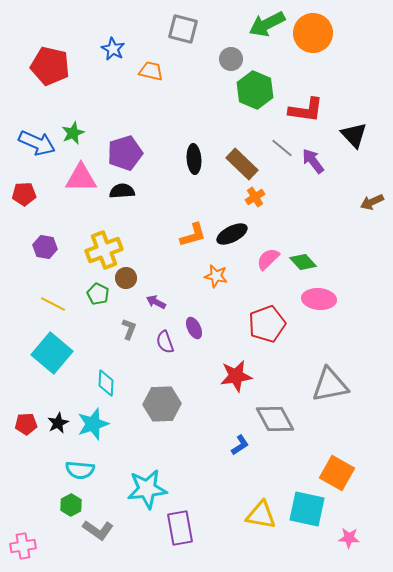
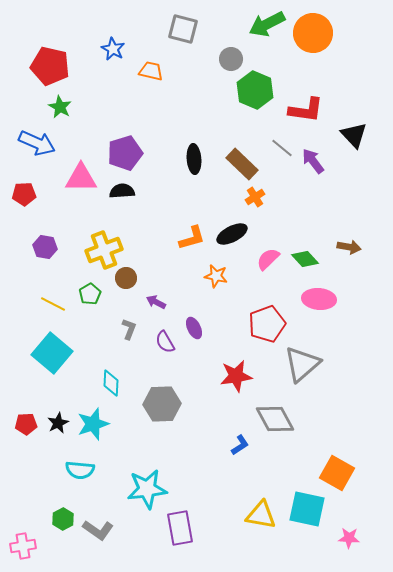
green star at (73, 133): moved 13 px left, 26 px up; rotated 20 degrees counterclockwise
brown arrow at (372, 202): moved 23 px left, 45 px down; rotated 145 degrees counterclockwise
orange L-shape at (193, 235): moved 1 px left, 3 px down
green diamond at (303, 262): moved 2 px right, 3 px up
green pentagon at (98, 294): moved 8 px left; rotated 15 degrees clockwise
purple semicircle at (165, 342): rotated 10 degrees counterclockwise
cyan diamond at (106, 383): moved 5 px right
gray triangle at (330, 385): moved 28 px left, 21 px up; rotated 30 degrees counterclockwise
green hexagon at (71, 505): moved 8 px left, 14 px down
